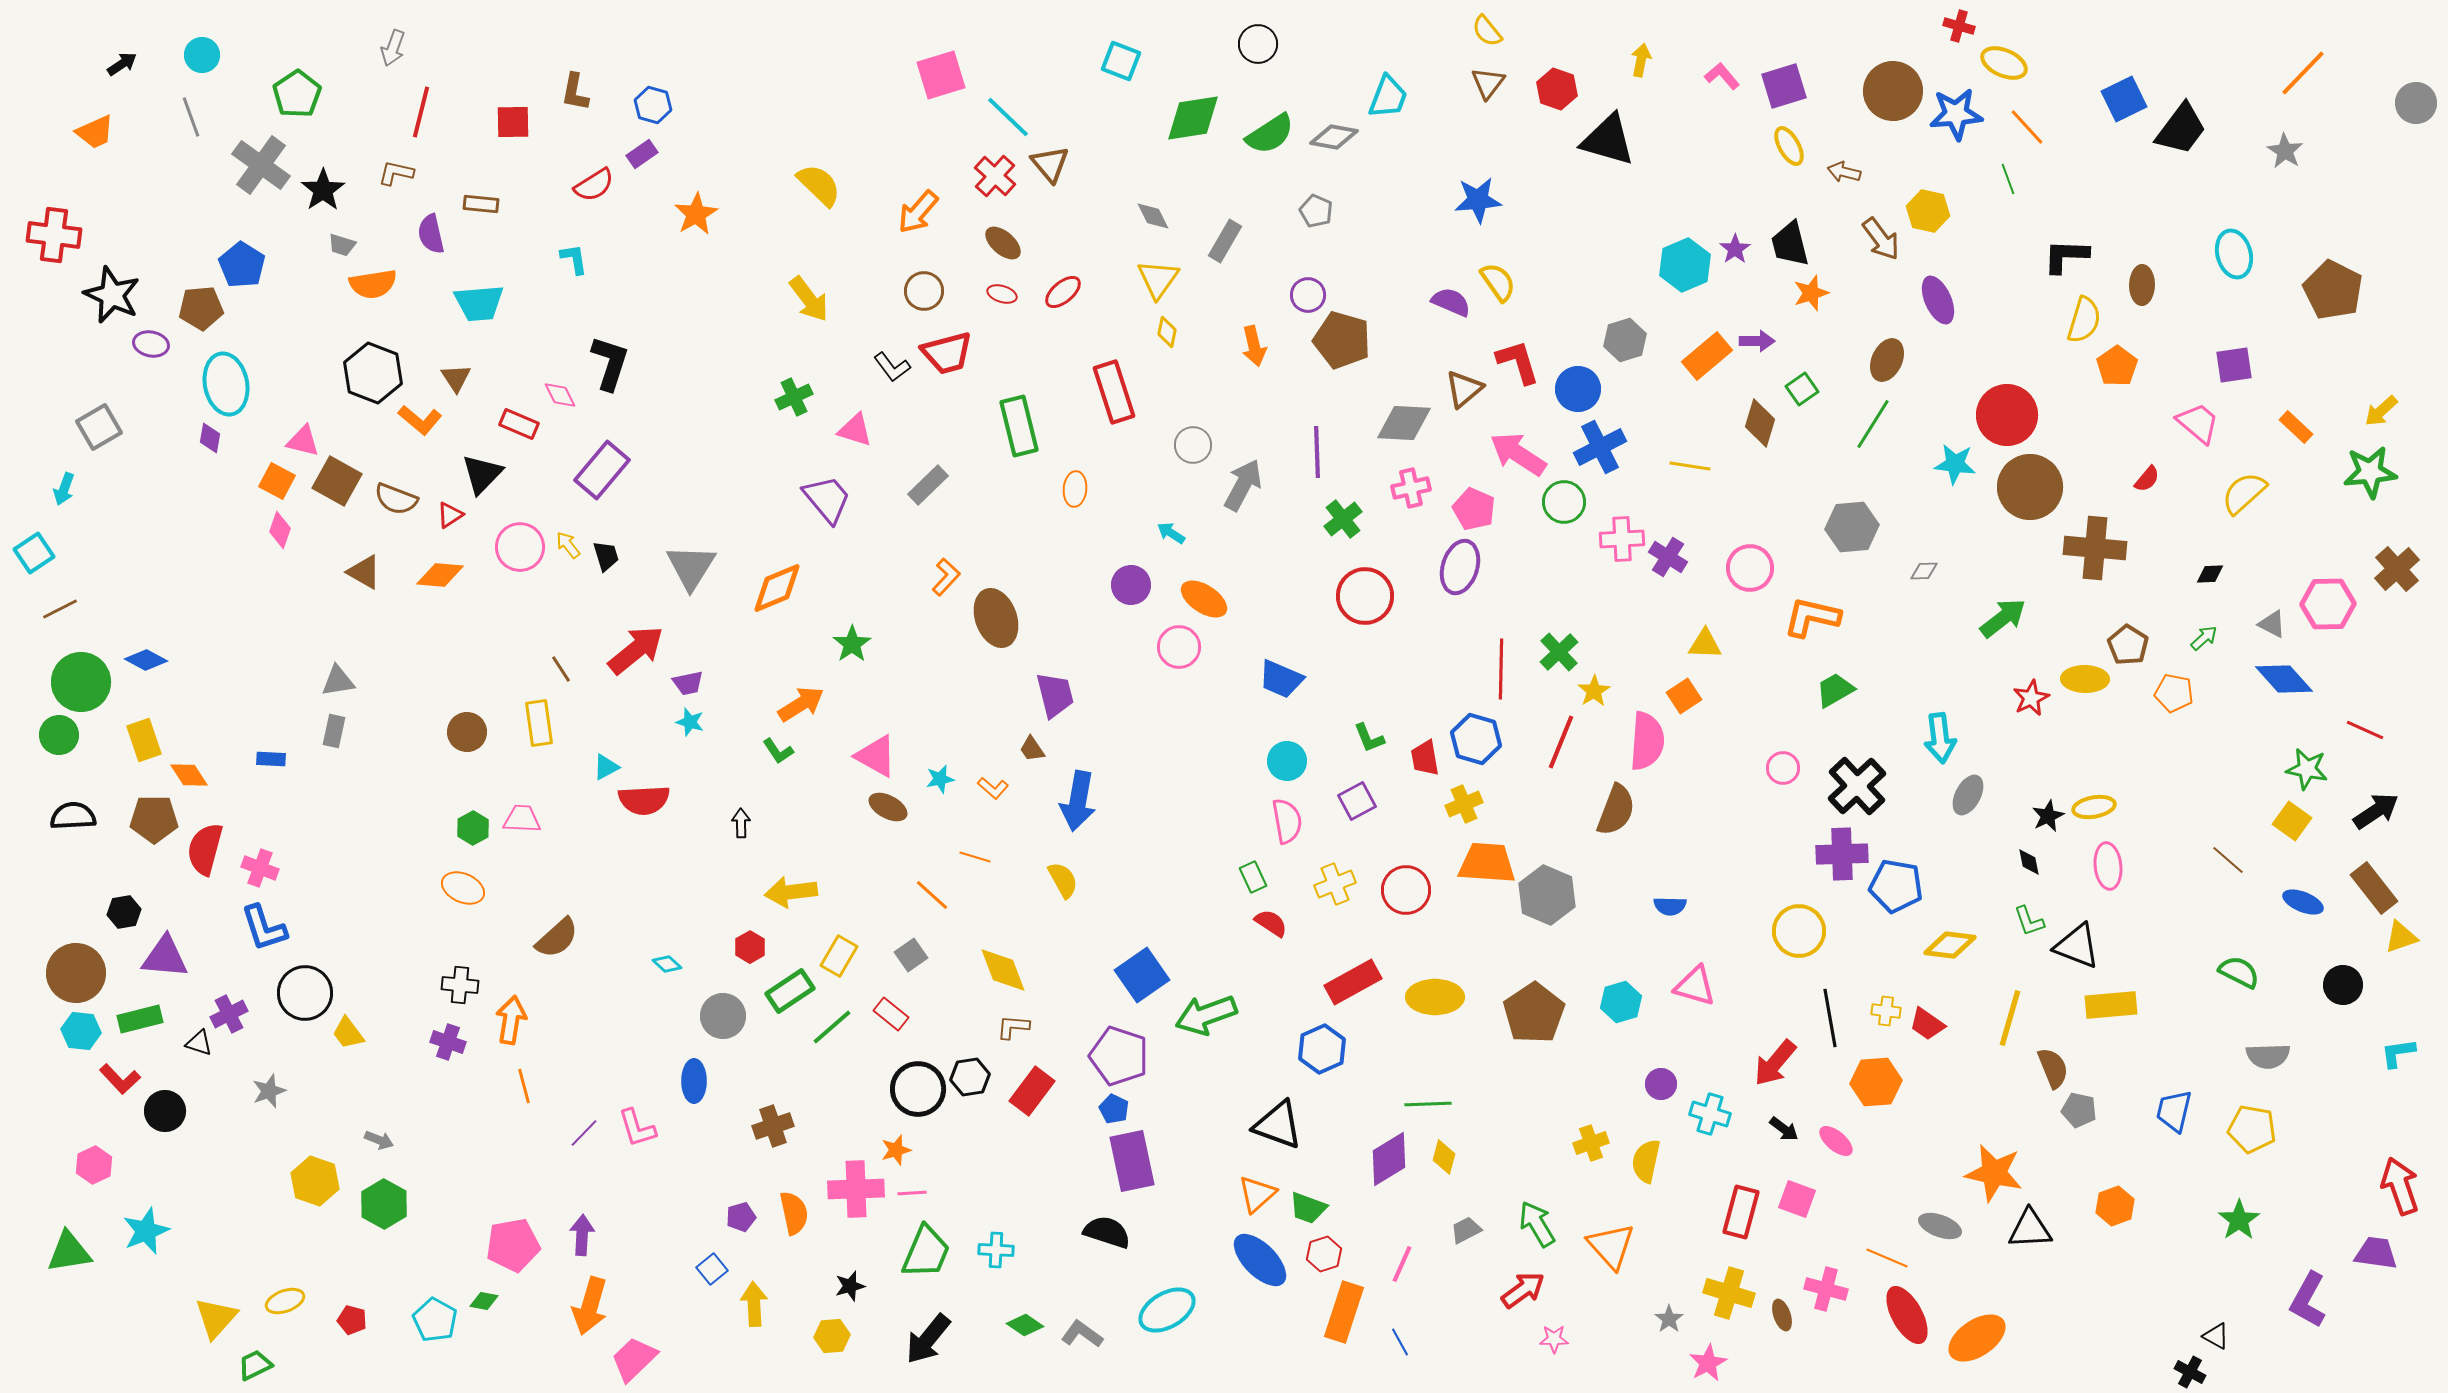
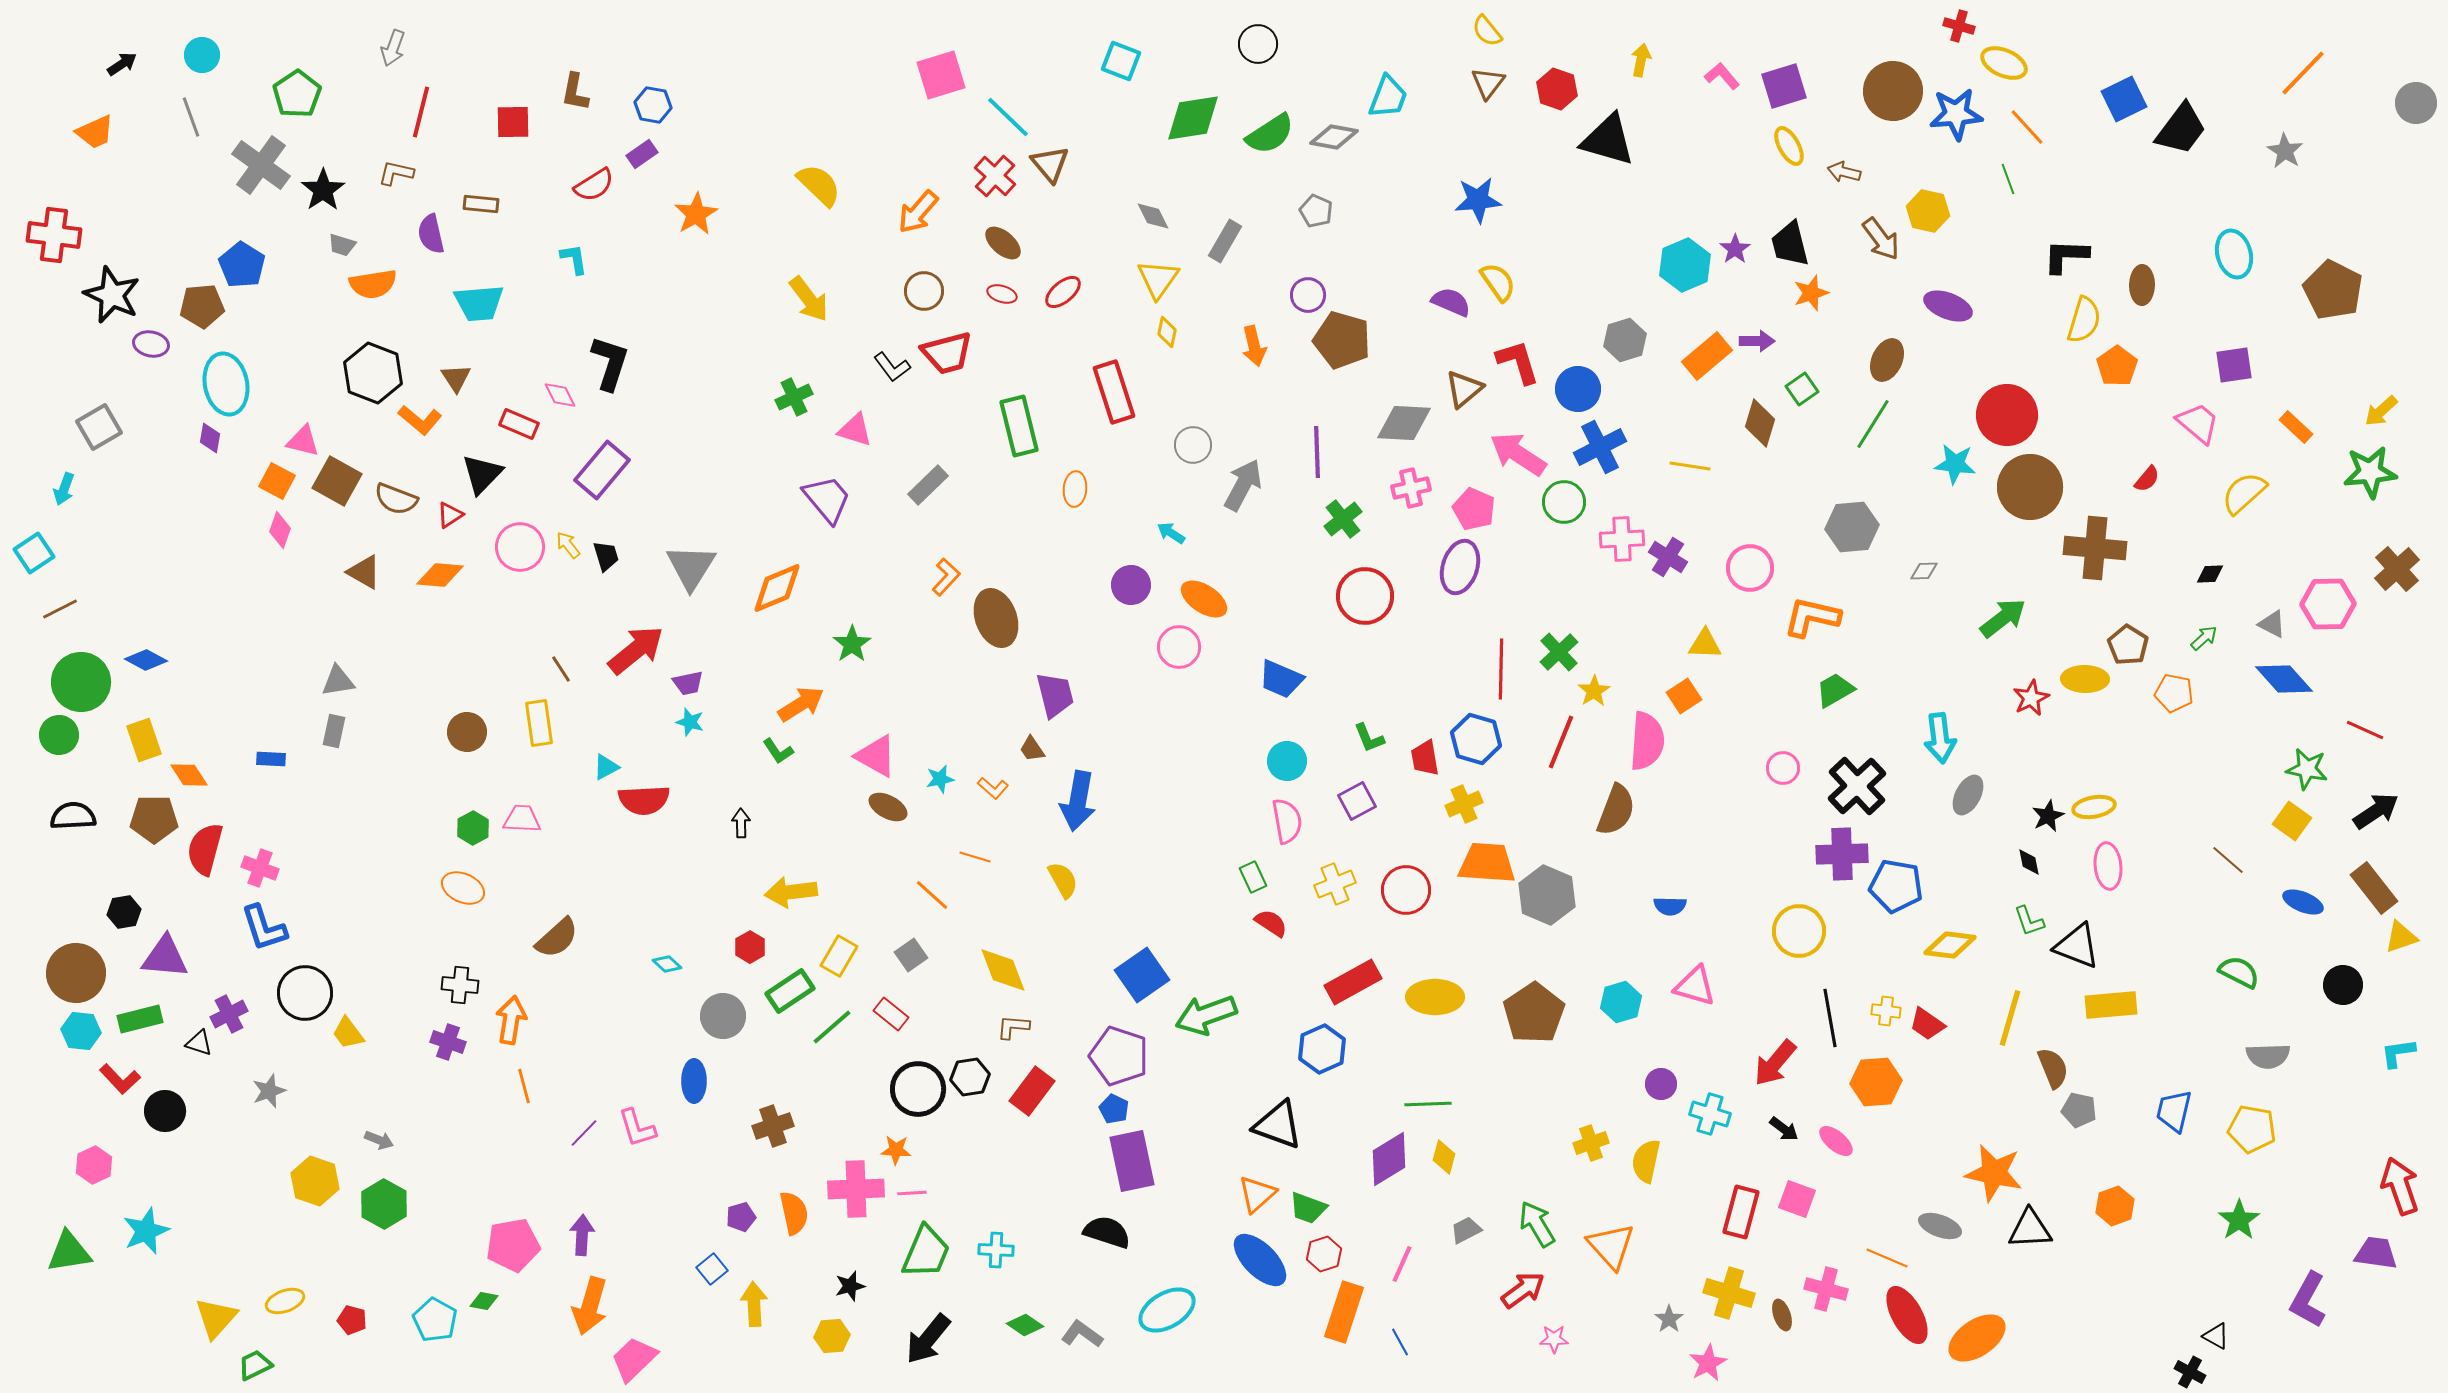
blue hexagon at (653, 105): rotated 6 degrees counterclockwise
purple ellipse at (1938, 300): moved 10 px right, 6 px down; rotated 45 degrees counterclockwise
brown pentagon at (201, 308): moved 1 px right, 2 px up
orange star at (896, 1150): rotated 20 degrees clockwise
